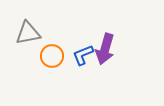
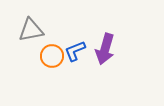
gray triangle: moved 3 px right, 3 px up
blue L-shape: moved 8 px left, 4 px up
